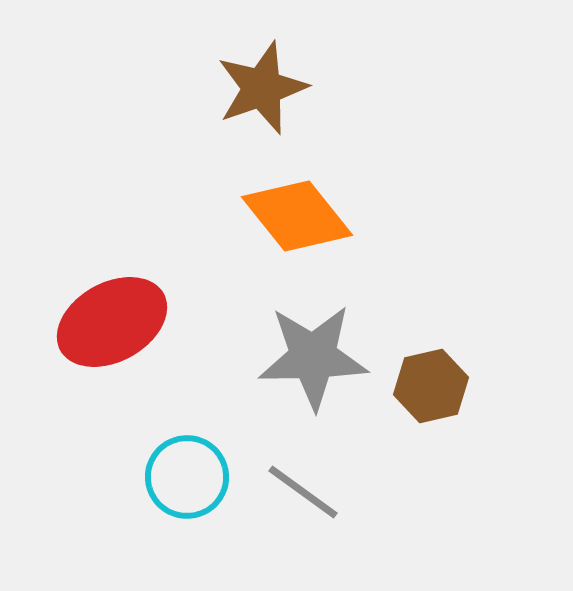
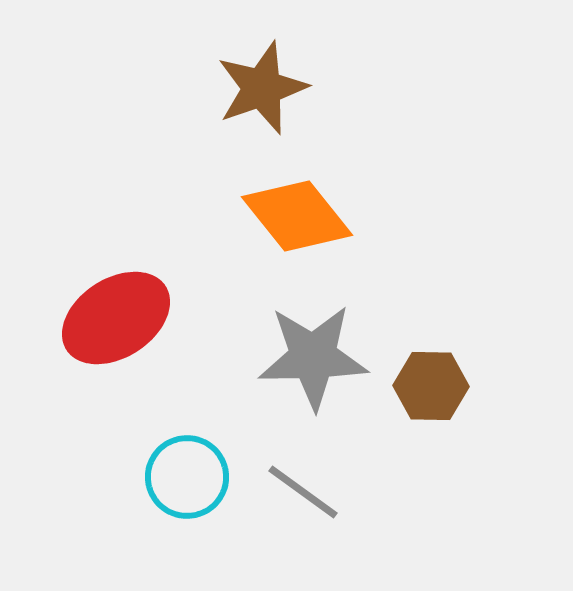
red ellipse: moved 4 px right, 4 px up; rotated 4 degrees counterclockwise
brown hexagon: rotated 14 degrees clockwise
